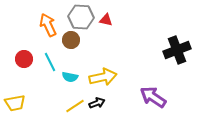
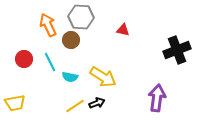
red triangle: moved 17 px right, 10 px down
yellow arrow: rotated 44 degrees clockwise
purple arrow: moved 4 px right, 1 px down; rotated 64 degrees clockwise
